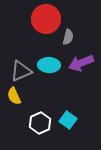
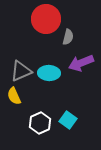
cyan ellipse: moved 8 px down
